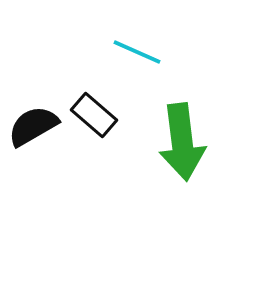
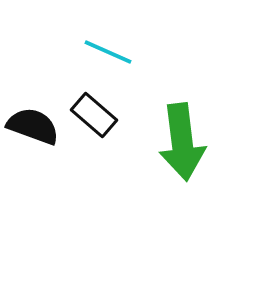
cyan line: moved 29 px left
black semicircle: rotated 50 degrees clockwise
